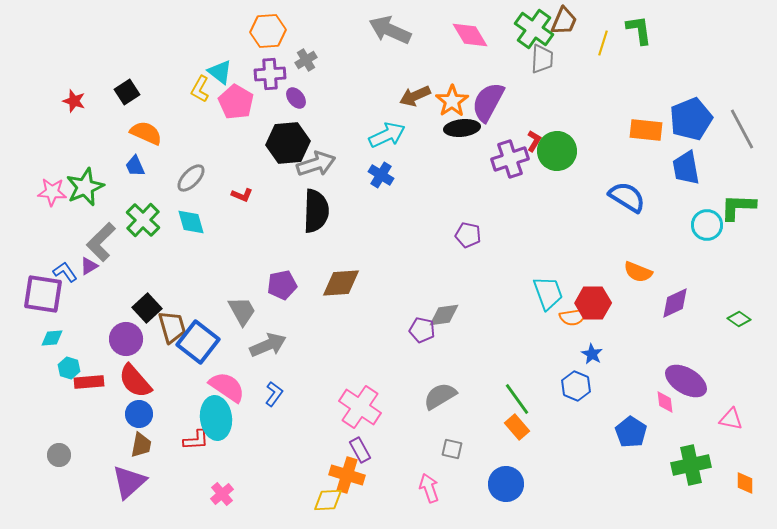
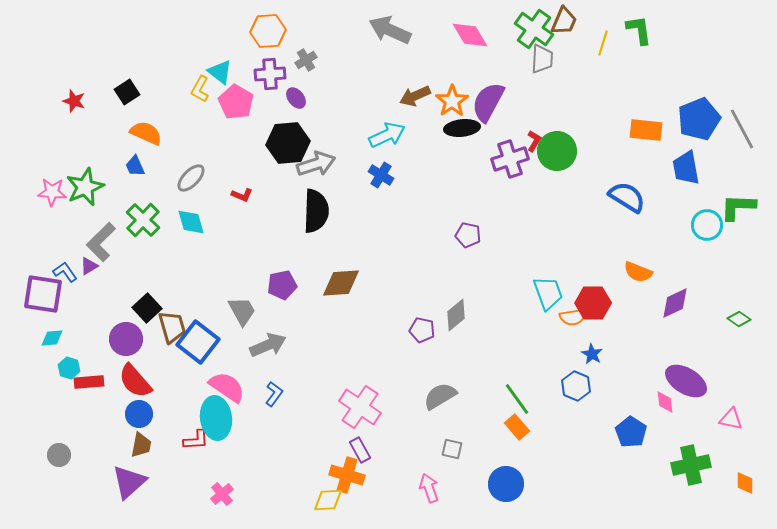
blue pentagon at (691, 119): moved 8 px right
gray diamond at (444, 315): moved 12 px right; rotated 32 degrees counterclockwise
